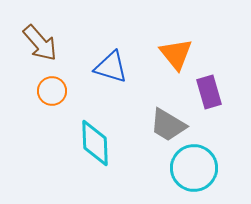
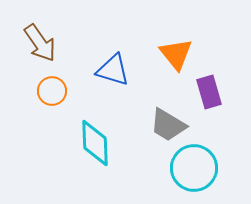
brown arrow: rotated 6 degrees clockwise
blue triangle: moved 2 px right, 3 px down
